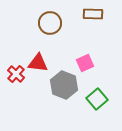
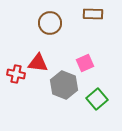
red cross: rotated 30 degrees counterclockwise
